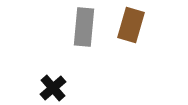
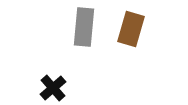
brown rectangle: moved 4 px down
